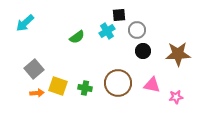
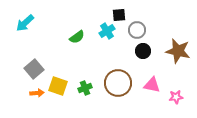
brown star: moved 3 px up; rotated 15 degrees clockwise
green cross: rotated 32 degrees counterclockwise
